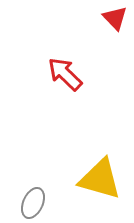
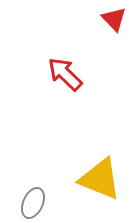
red triangle: moved 1 px left, 1 px down
yellow triangle: rotated 6 degrees clockwise
